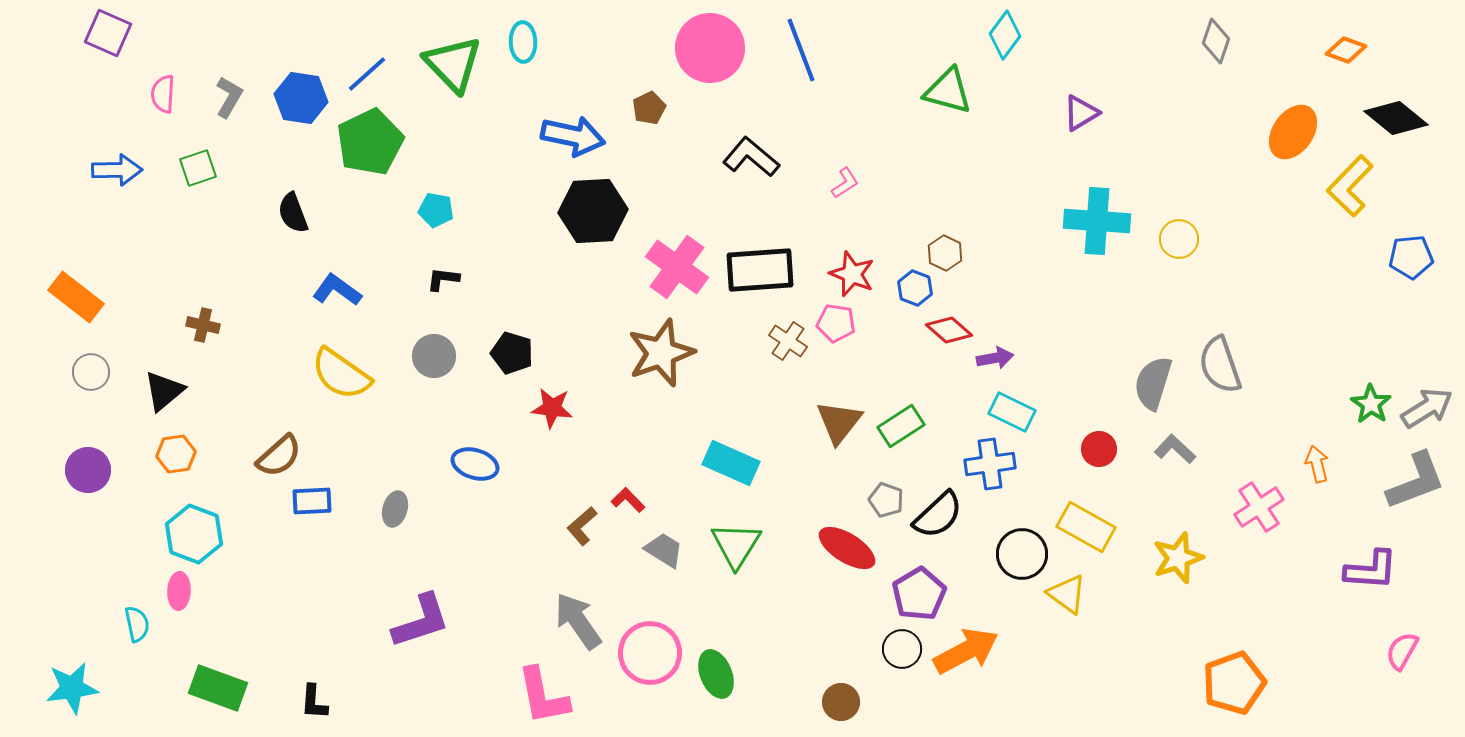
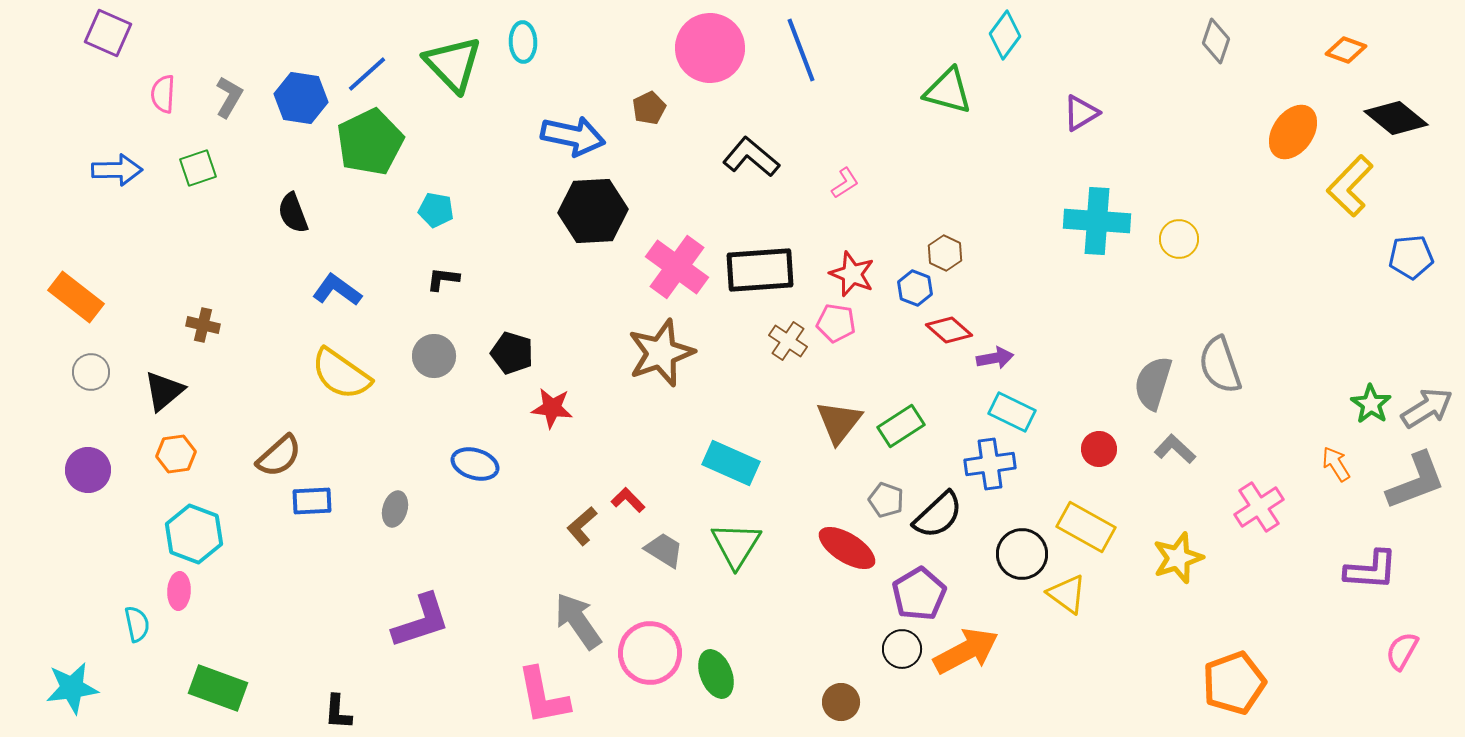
orange arrow at (1317, 464): moved 19 px right; rotated 18 degrees counterclockwise
black L-shape at (314, 702): moved 24 px right, 10 px down
